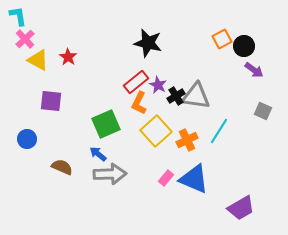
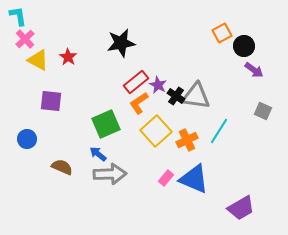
orange square: moved 6 px up
black star: moved 27 px left; rotated 24 degrees counterclockwise
black cross: rotated 24 degrees counterclockwise
orange L-shape: rotated 30 degrees clockwise
